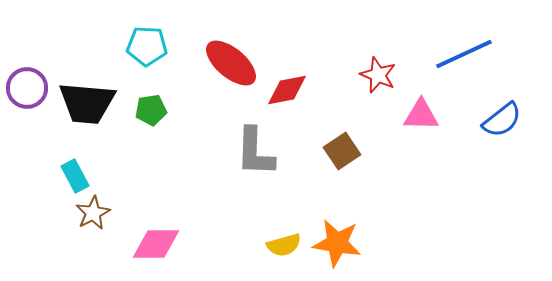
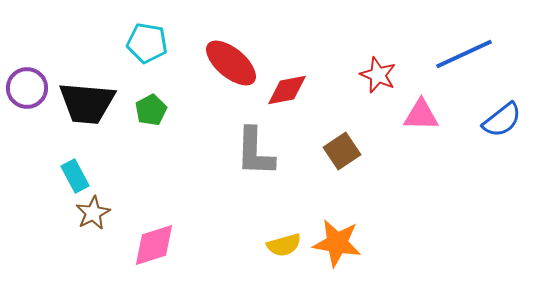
cyan pentagon: moved 3 px up; rotated 6 degrees clockwise
green pentagon: rotated 20 degrees counterclockwise
pink diamond: moved 2 px left, 1 px down; rotated 18 degrees counterclockwise
